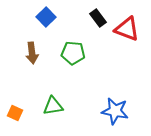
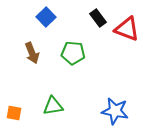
brown arrow: rotated 15 degrees counterclockwise
orange square: moved 1 px left; rotated 14 degrees counterclockwise
